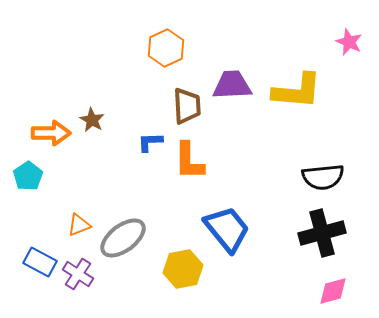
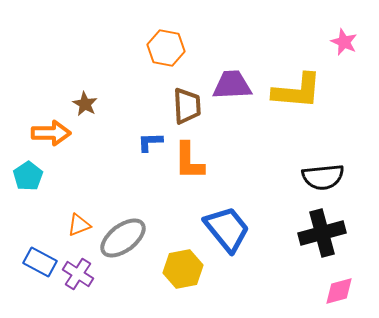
pink star: moved 5 px left
orange hexagon: rotated 24 degrees counterclockwise
brown star: moved 7 px left, 16 px up
pink diamond: moved 6 px right
